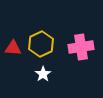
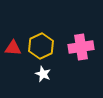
yellow hexagon: moved 2 px down
white star: rotated 14 degrees counterclockwise
